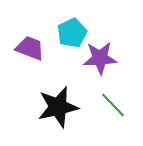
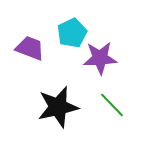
green line: moved 1 px left
